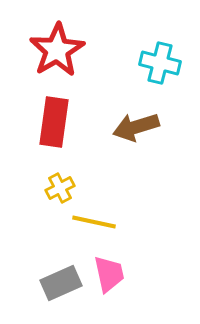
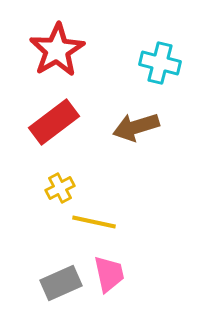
red rectangle: rotated 45 degrees clockwise
